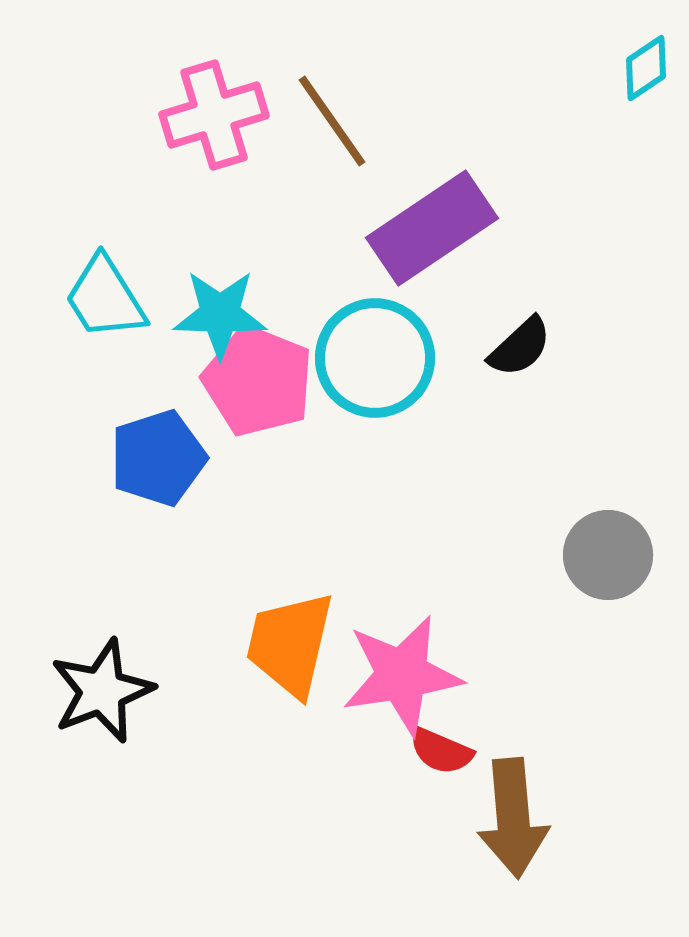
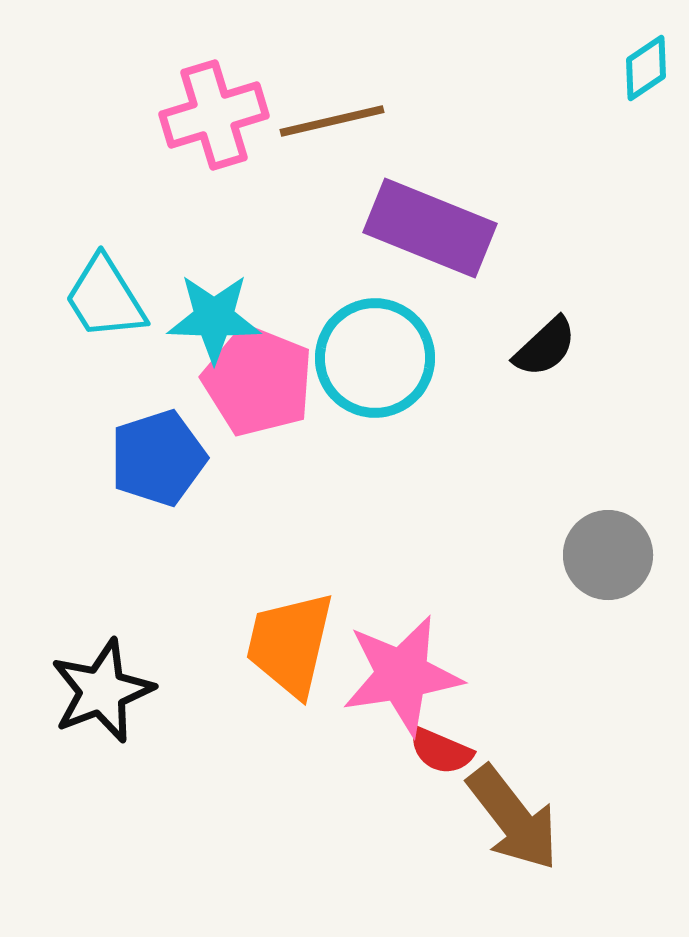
brown line: rotated 68 degrees counterclockwise
purple rectangle: moved 2 px left; rotated 56 degrees clockwise
cyan star: moved 6 px left, 4 px down
black semicircle: moved 25 px right
brown arrow: rotated 33 degrees counterclockwise
